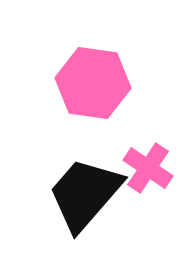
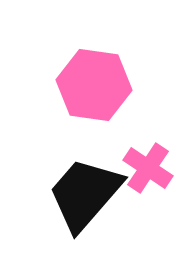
pink hexagon: moved 1 px right, 2 px down
